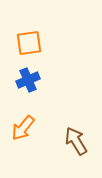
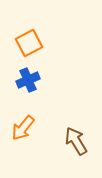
orange square: rotated 20 degrees counterclockwise
